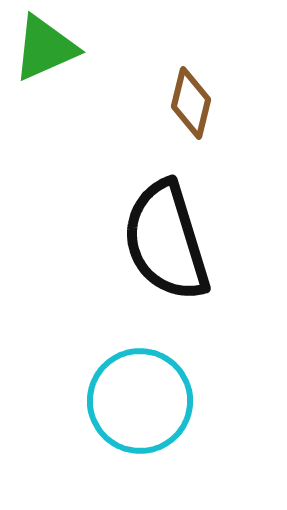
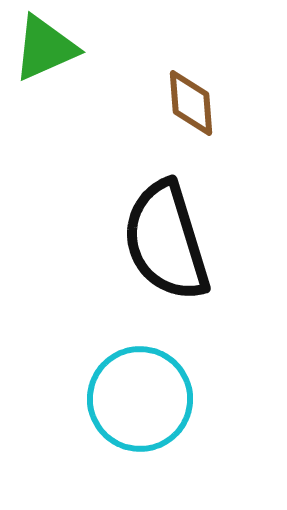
brown diamond: rotated 18 degrees counterclockwise
cyan circle: moved 2 px up
